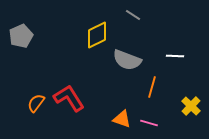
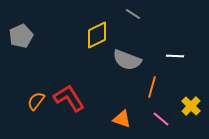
gray line: moved 1 px up
orange semicircle: moved 2 px up
pink line: moved 12 px right, 4 px up; rotated 24 degrees clockwise
